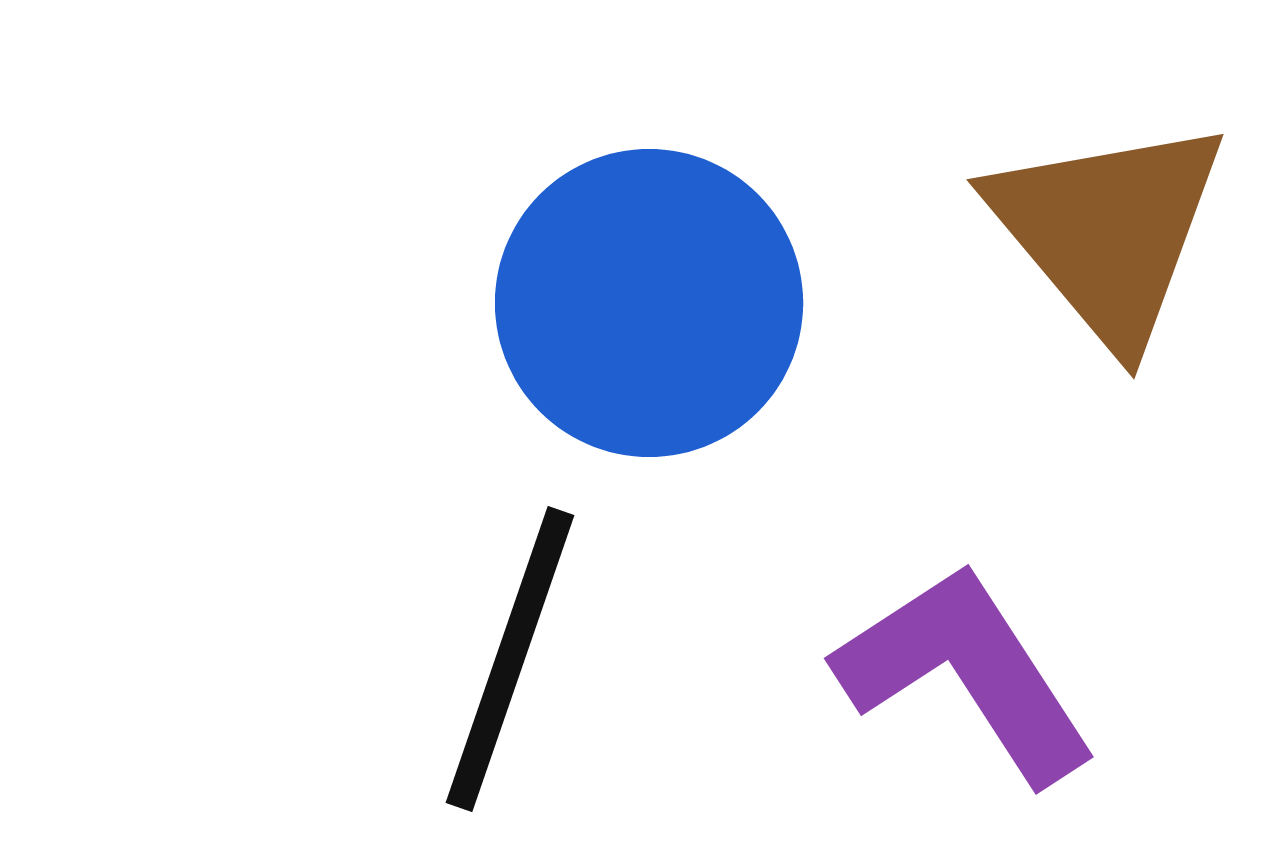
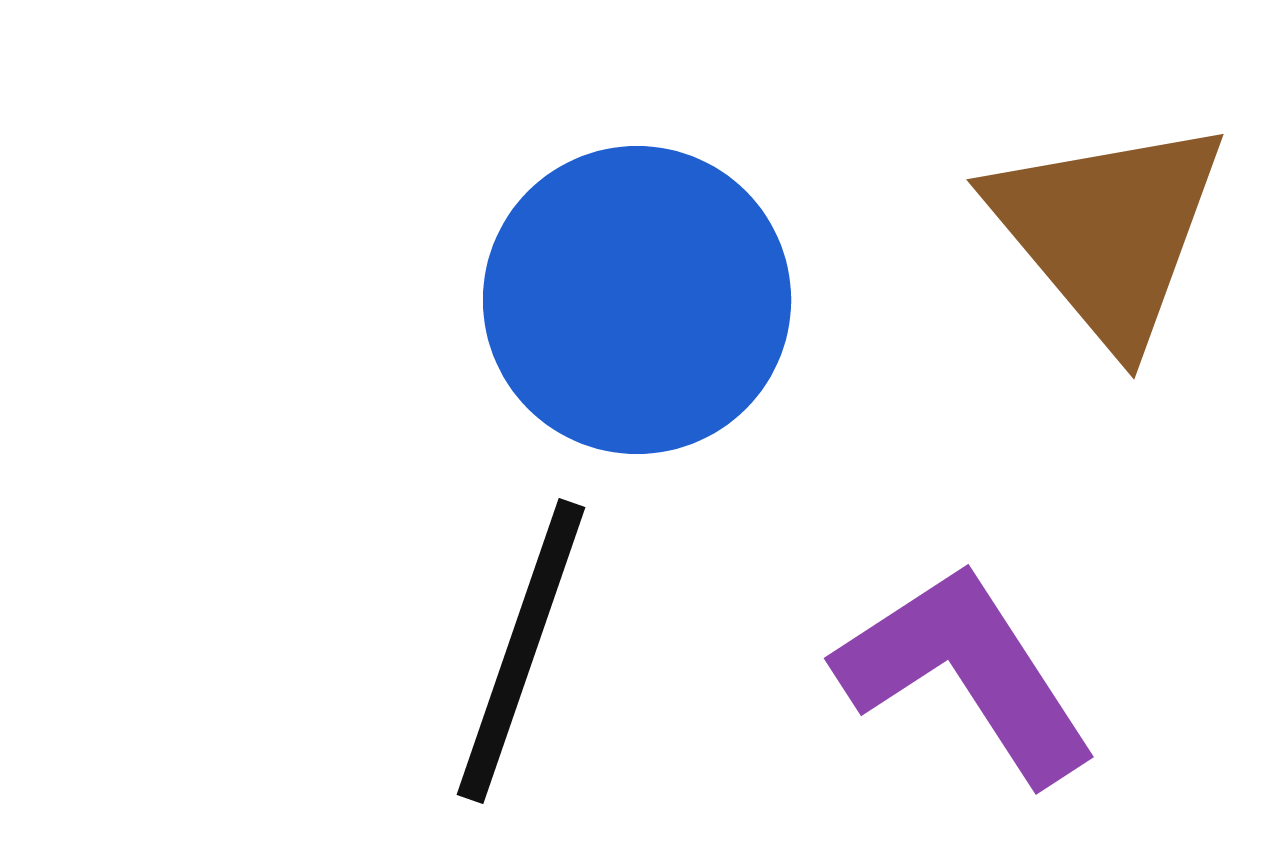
blue circle: moved 12 px left, 3 px up
black line: moved 11 px right, 8 px up
